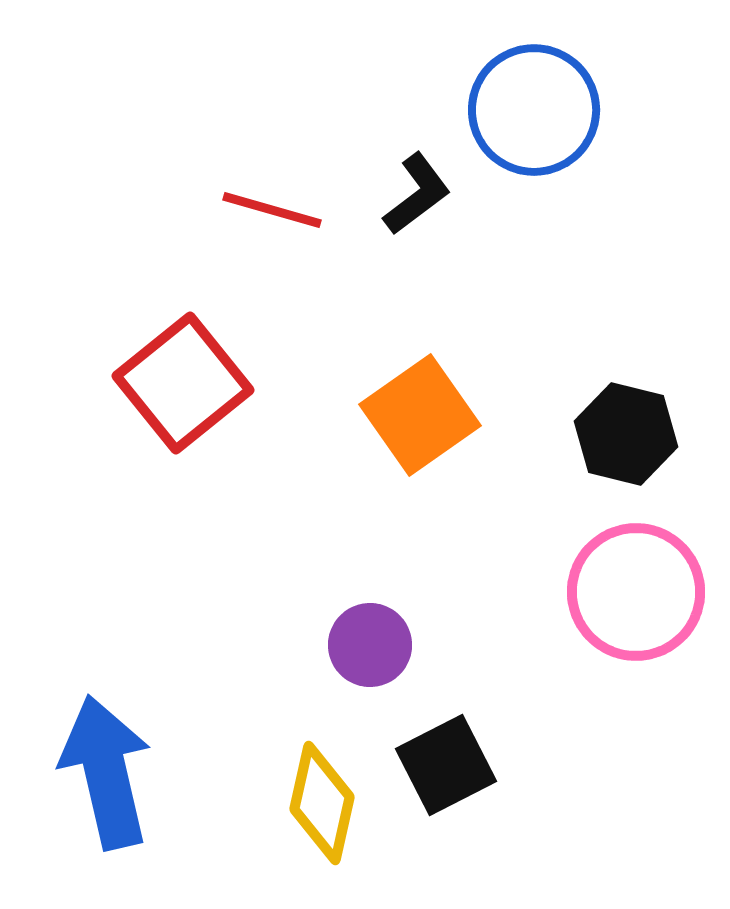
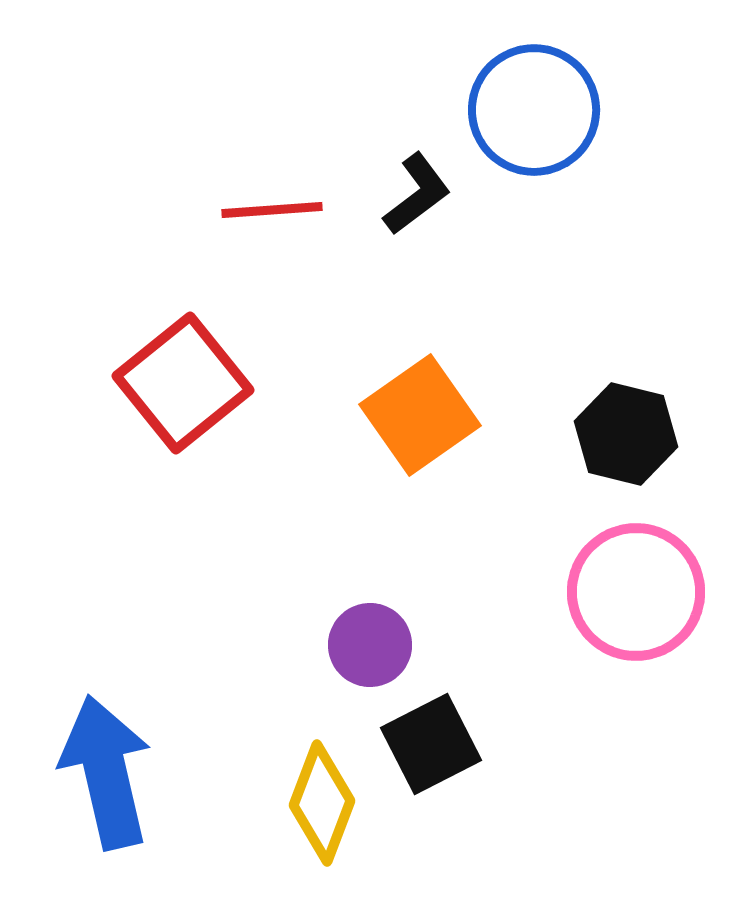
red line: rotated 20 degrees counterclockwise
black square: moved 15 px left, 21 px up
yellow diamond: rotated 8 degrees clockwise
